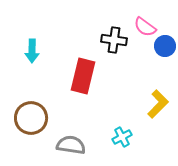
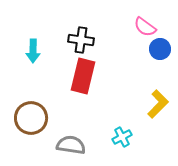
black cross: moved 33 px left
blue circle: moved 5 px left, 3 px down
cyan arrow: moved 1 px right
